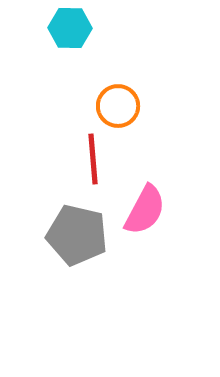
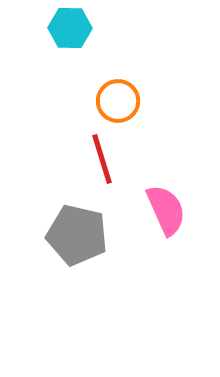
orange circle: moved 5 px up
red line: moved 9 px right; rotated 12 degrees counterclockwise
pink semicircle: moved 21 px right; rotated 52 degrees counterclockwise
